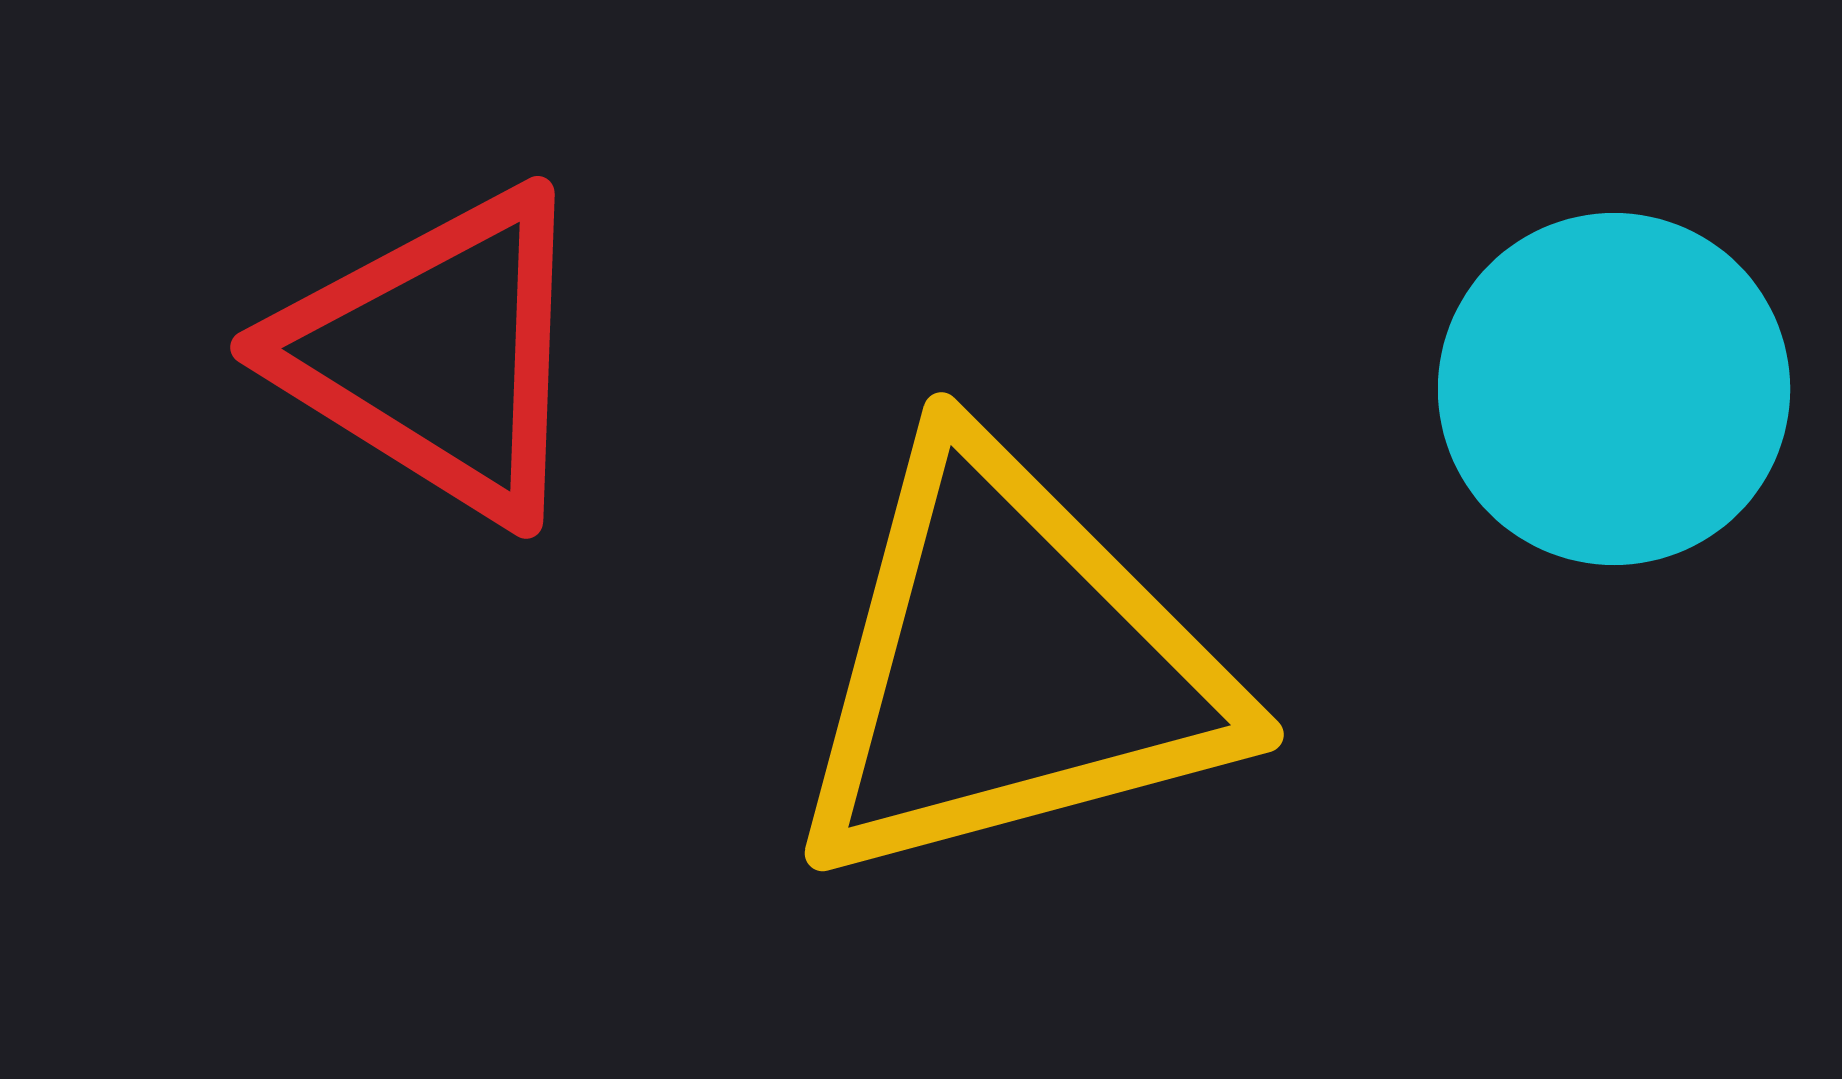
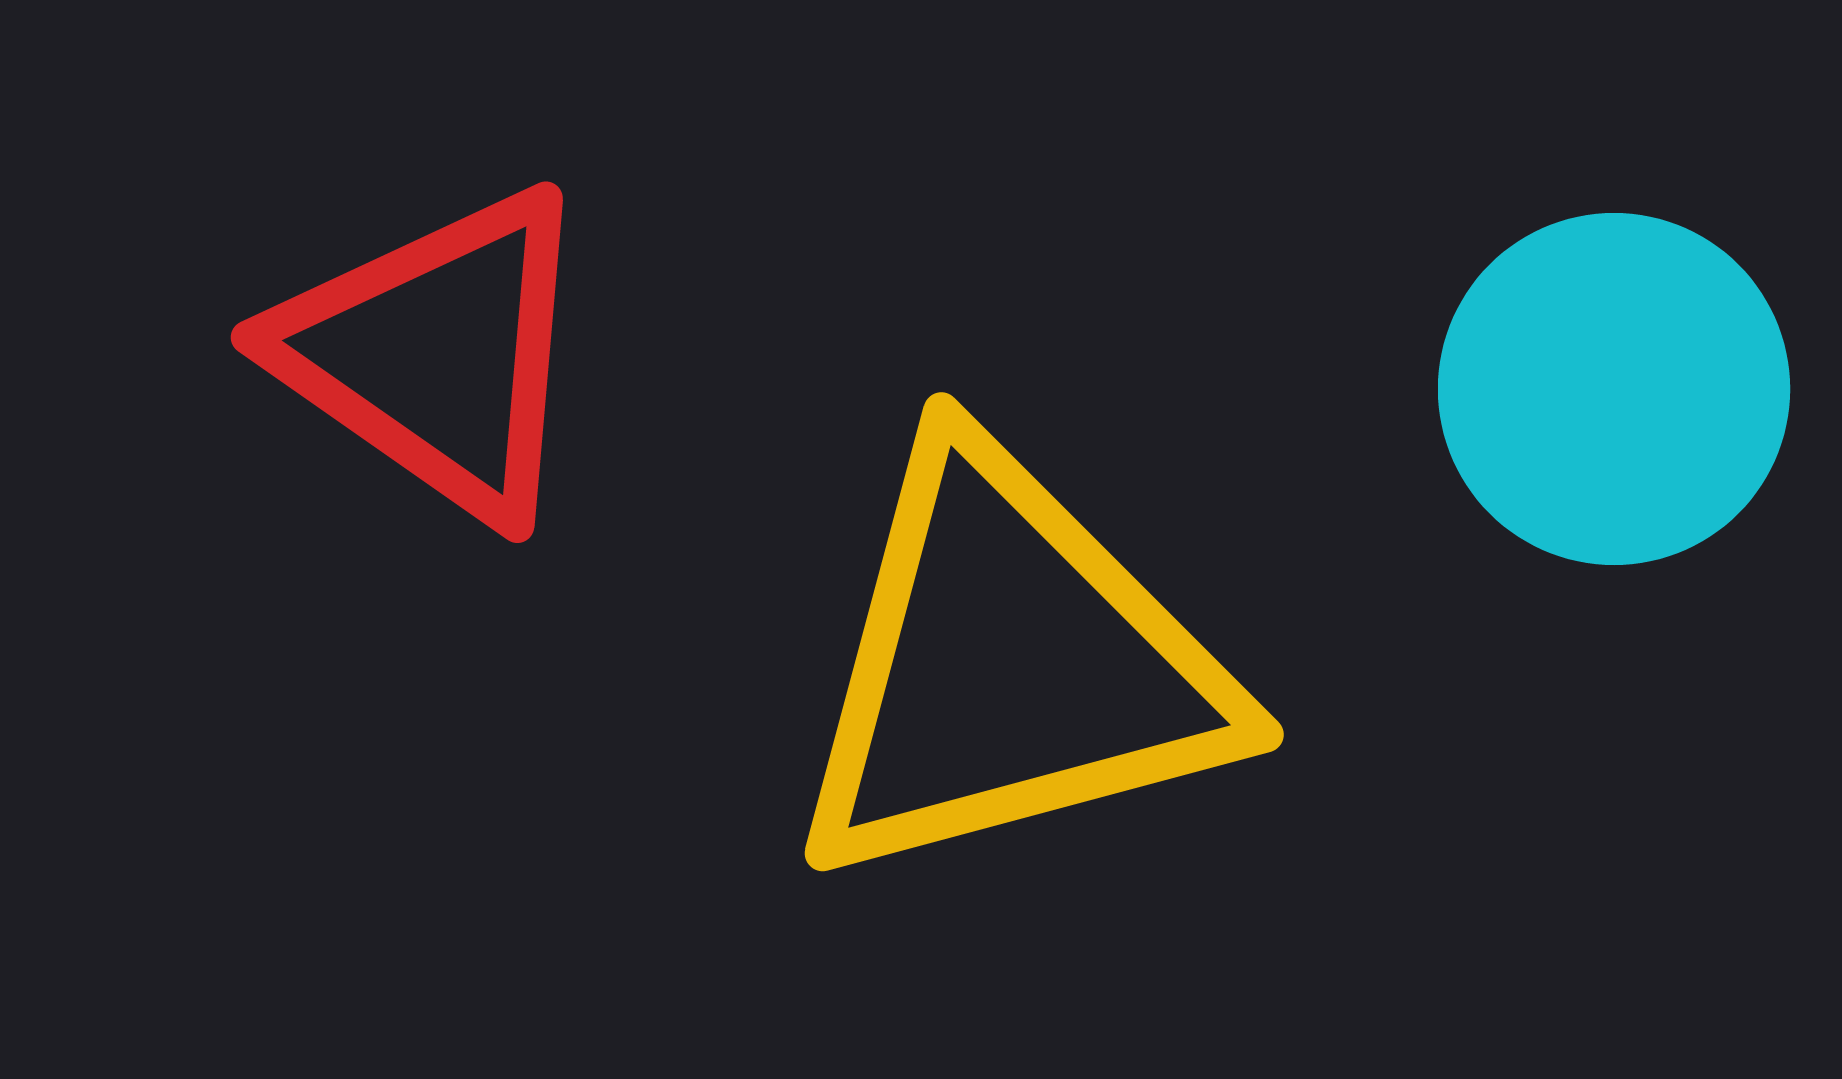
red triangle: rotated 3 degrees clockwise
